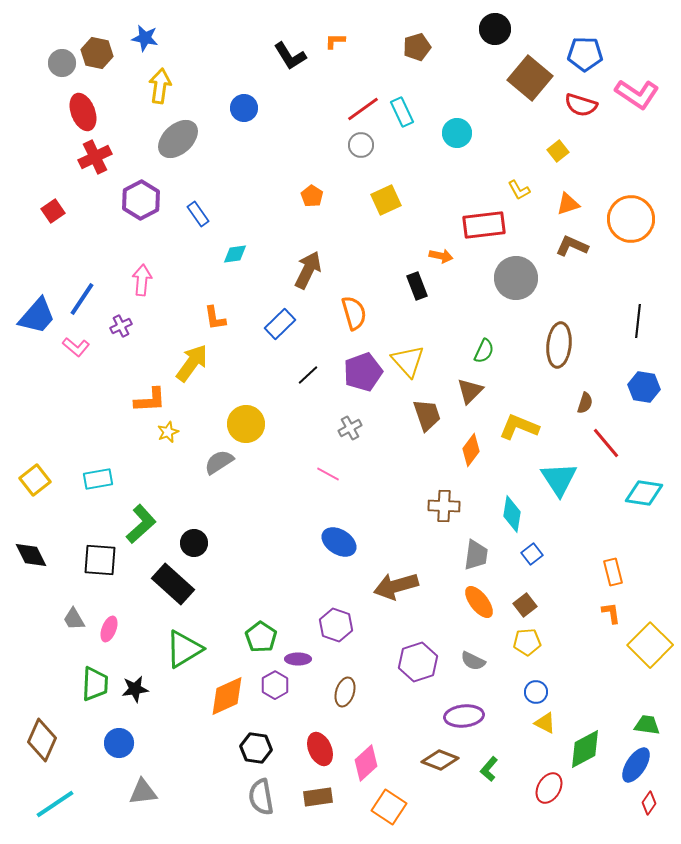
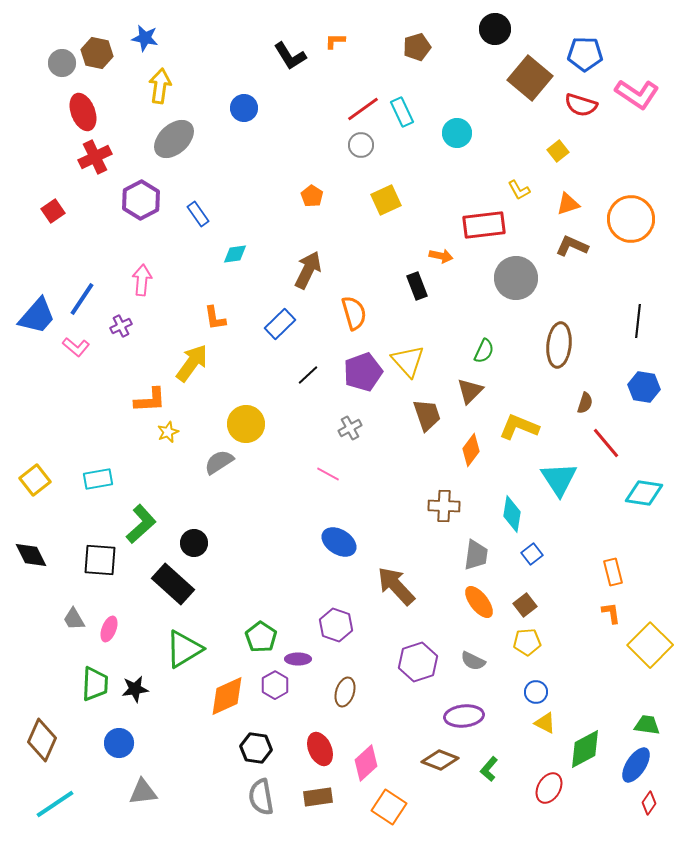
gray ellipse at (178, 139): moved 4 px left
brown arrow at (396, 586): rotated 63 degrees clockwise
